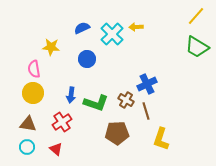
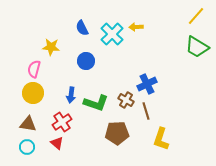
blue semicircle: rotated 91 degrees counterclockwise
blue circle: moved 1 px left, 2 px down
pink semicircle: rotated 24 degrees clockwise
red triangle: moved 1 px right, 6 px up
